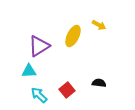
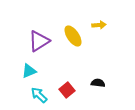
yellow arrow: rotated 32 degrees counterclockwise
yellow ellipse: rotated 60 degrees counterclockwise
purple triangle: moved 5 px up
cyan triangle: rotated 21 degrees counterclockwise
black semicircle: moved 1 px left
